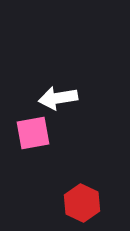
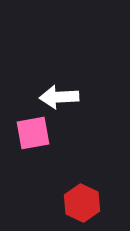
white arrow: moved 1 px right, 1 px up; rotated 6 degrees clockwise
